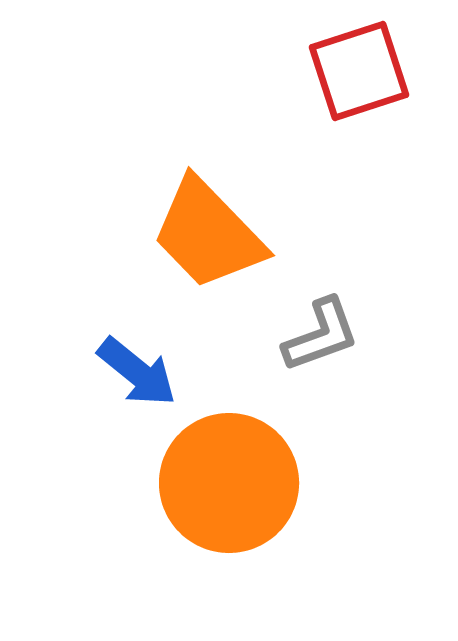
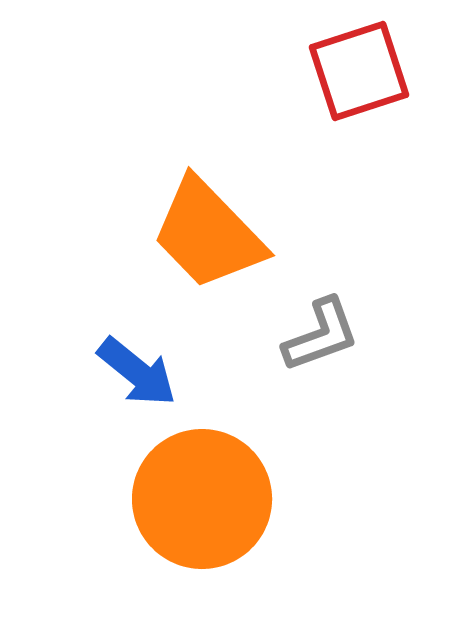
orange circle: moved 27 px left, 16 px down
